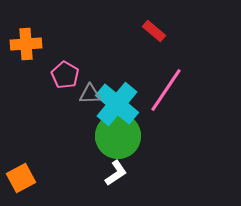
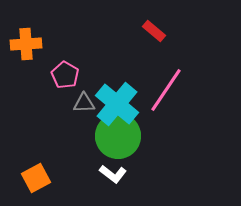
gray triangle: moved 6 px left, 9 px down
white L-shape: moved 3 px left, 1 px down; rotated 72 degrees clockwise
orange square: moved 15 px right
